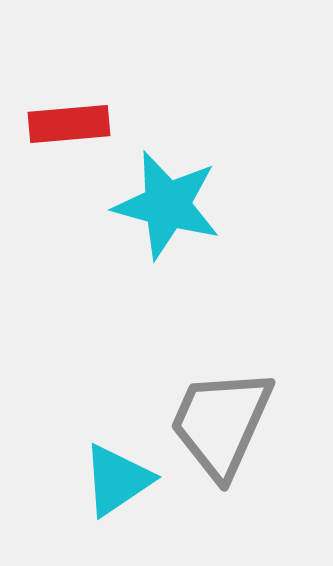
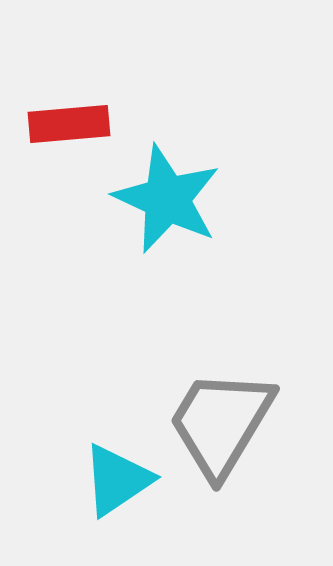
cyan star: moved 6 px up; rotated 10 degrees clockwise
gray trapezoid: rotated 7 degrees clockwise
